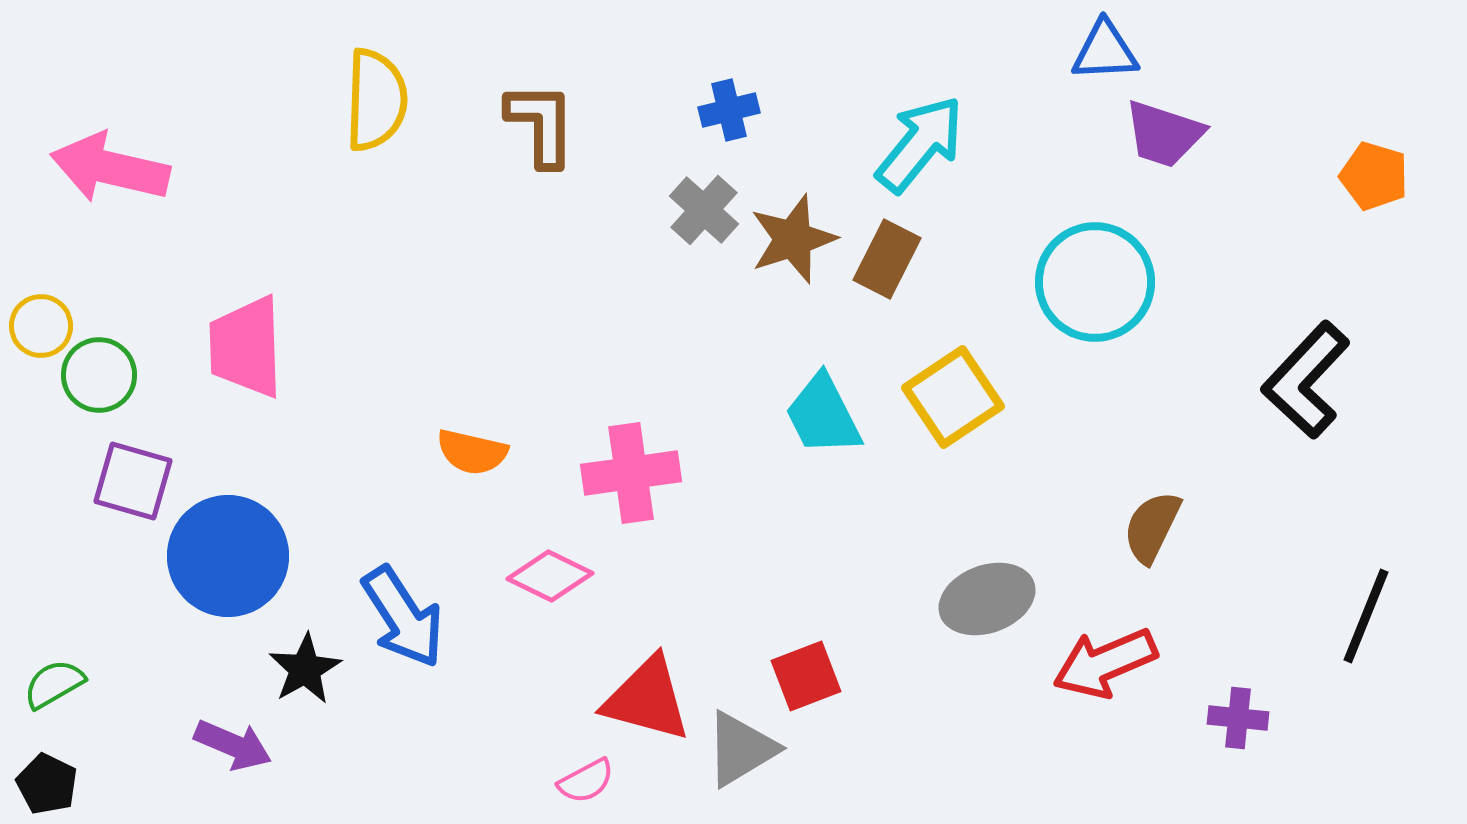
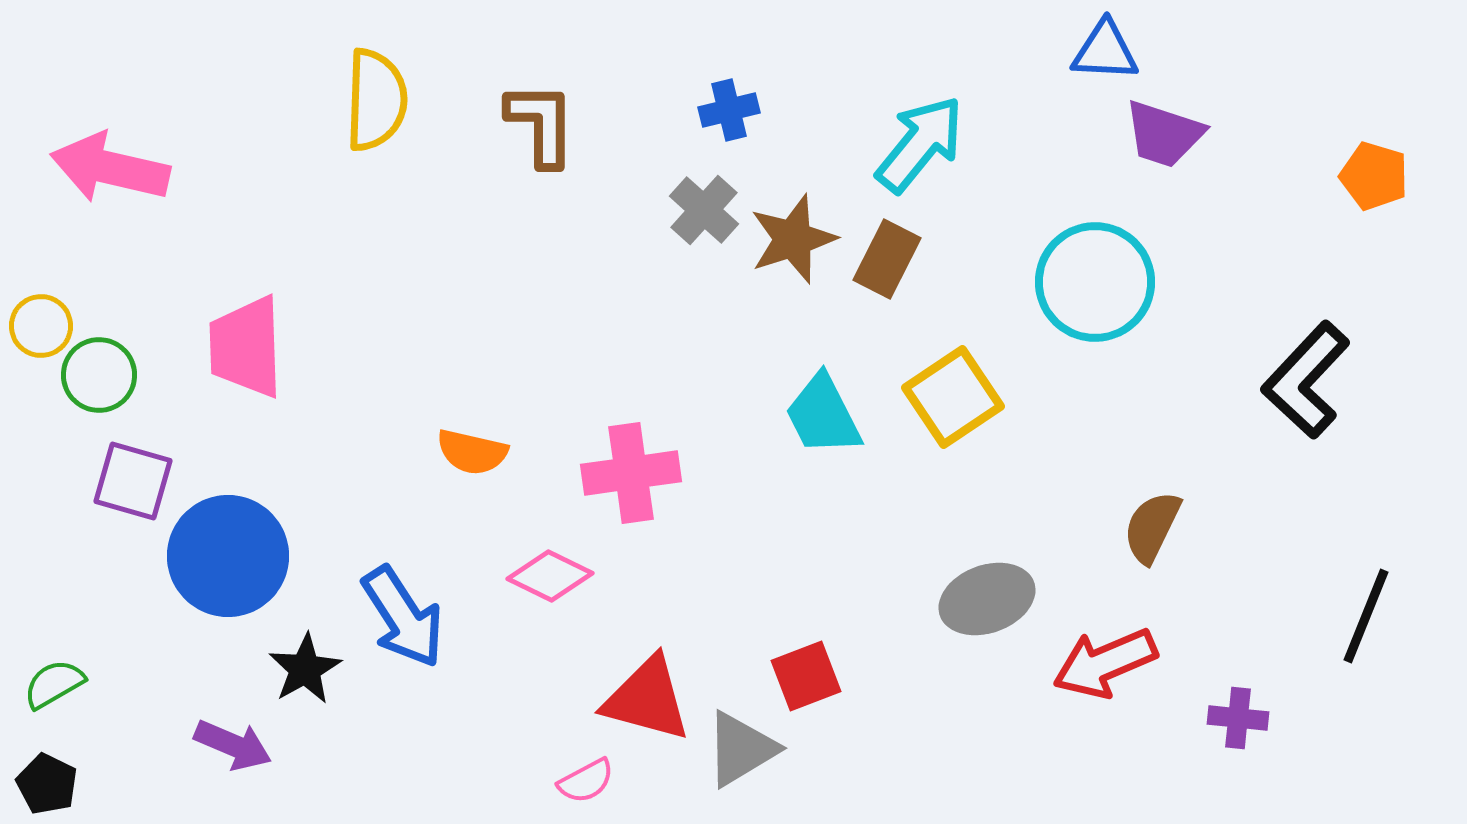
blue triangle: rotated 6 degrees clockwise
